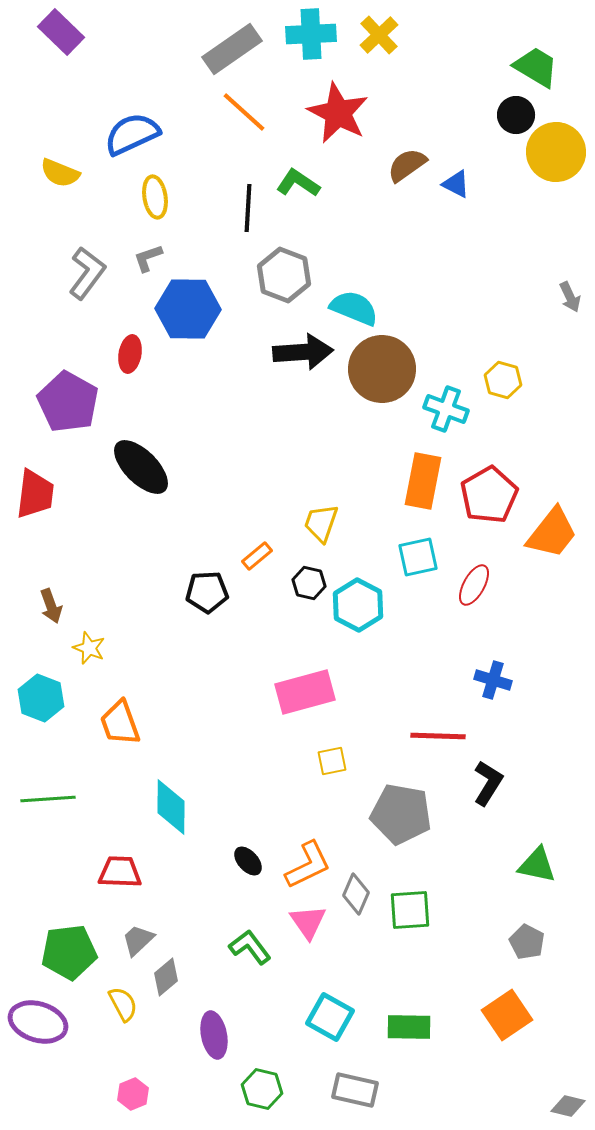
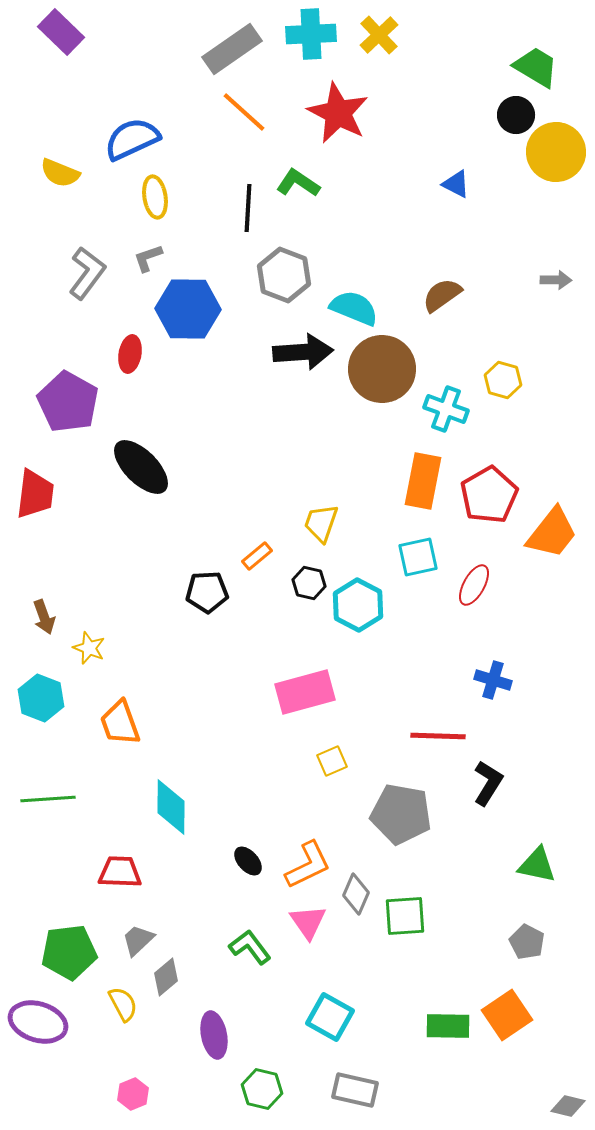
blue semicircle at (132, 134): moved 5 px down
brown semicircle at (407, 165): moved 35 px right, 130 px down
gray arrow at (570, 297): moved 14 px left, 17 px up; rotated 64 degrees counterclockwise
brown arrow at (51, 606): moved 7 px left, 11 px down
yellow square at (332, 761): rotated 12 degrees counterclockwise
green square at (410, 910): moved 5 px left, 6 px down
green rectangle at (409, 1027): moved 39 px right, 1 px up
